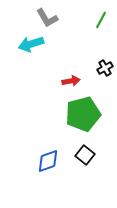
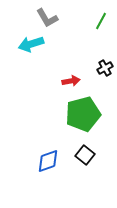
green line: moved 1 px down
